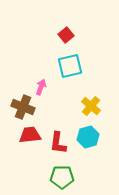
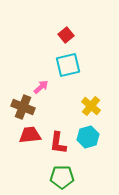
cyan square: moved 2 px left, 1 px up
pink arrow: rotated 28 degrees clockwise
